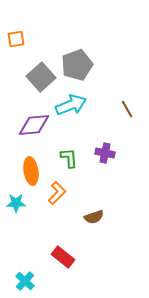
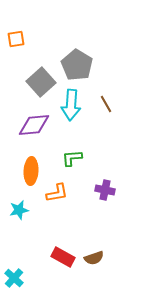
gray pentagon: rotated 20 degrees counterclockwise
gray square: moved 5 px down
cyan arrow: rotated 116 degrees clockwise
brown line: moved 21 px left, 5 px up
purple cross: moved 37 px down
green L-shape: moved 3 px right; rotated 90 degrees counterclockwise
orange ellipse: rotated 12 degrees clockwise
orange L-shape: rotated 35 degrees clockwise
cyan star: moved 3 px right, 7 px down; rotated 12 degrees counterclockwise
brown semicircle: moved 41 px down
red rectangle: rotated 10 degrees counterclockwise
cyan cross: moved 11 px left, 3 px up
